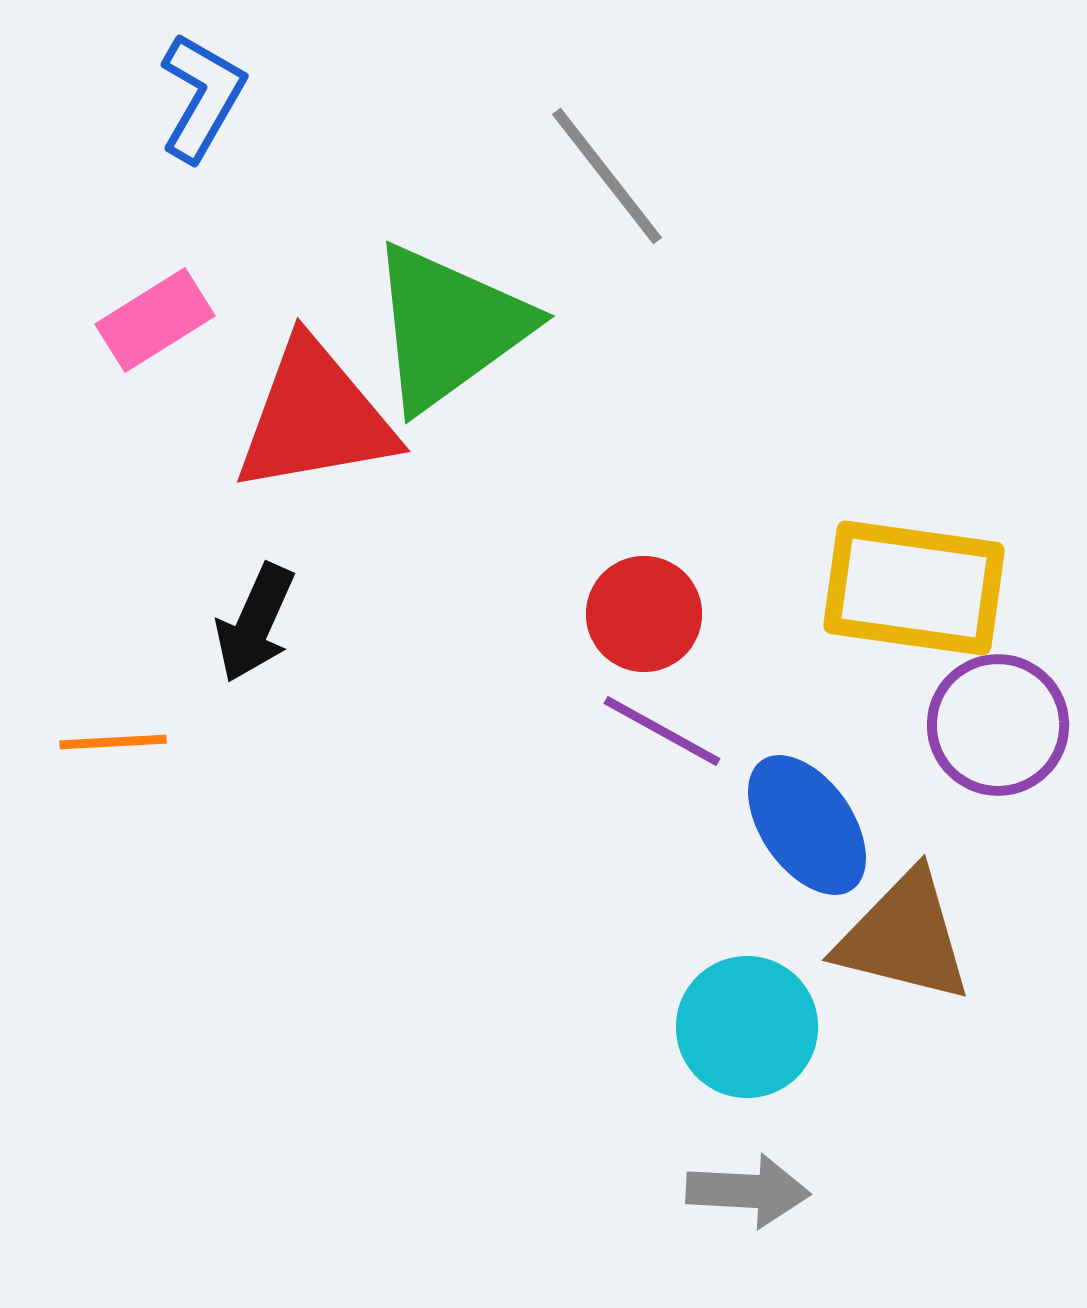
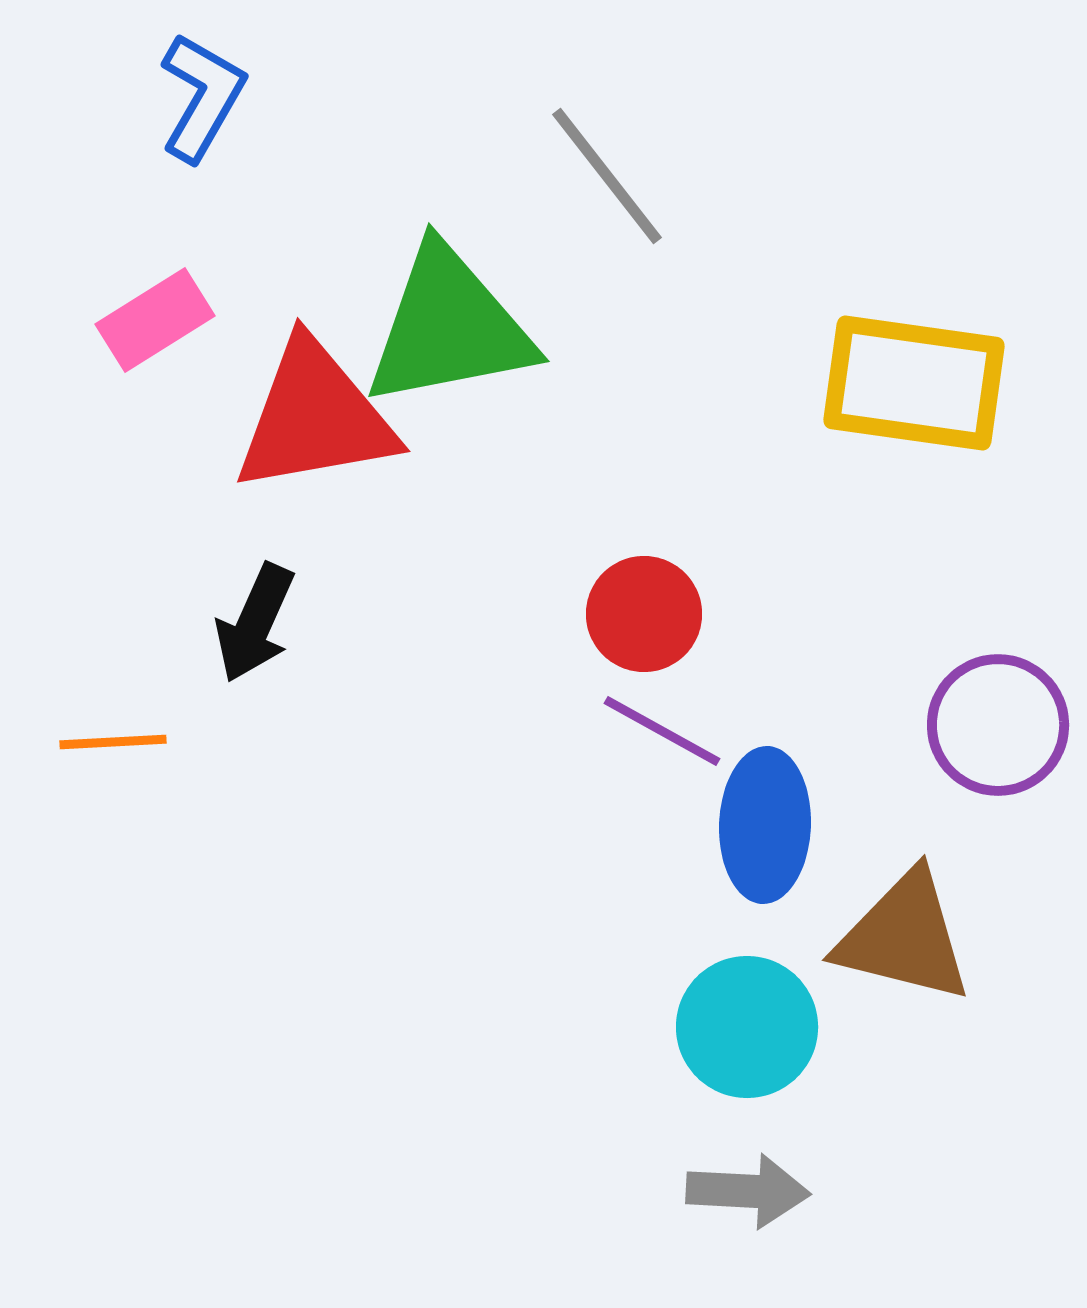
green triangle: rotated 25 degrees clockwise
yellow rectangle: moved 205 px up
blue ellipse: moved 42 px left; rotated 37 degrees clockwise
